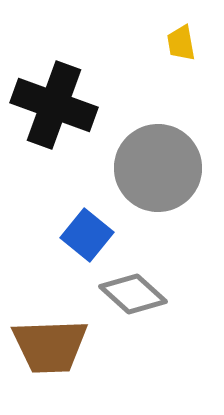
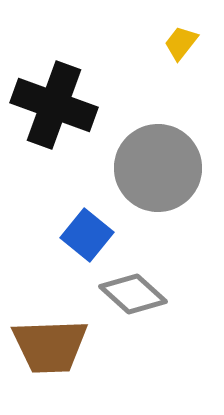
yellow trapezoid: rotated 48 degrees clockwise
